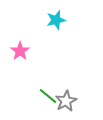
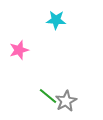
cyan star: rotated 18 degrees clockwise
pink star: moved 1 px left, 1 px up; rotated 18 degrees clockwise
